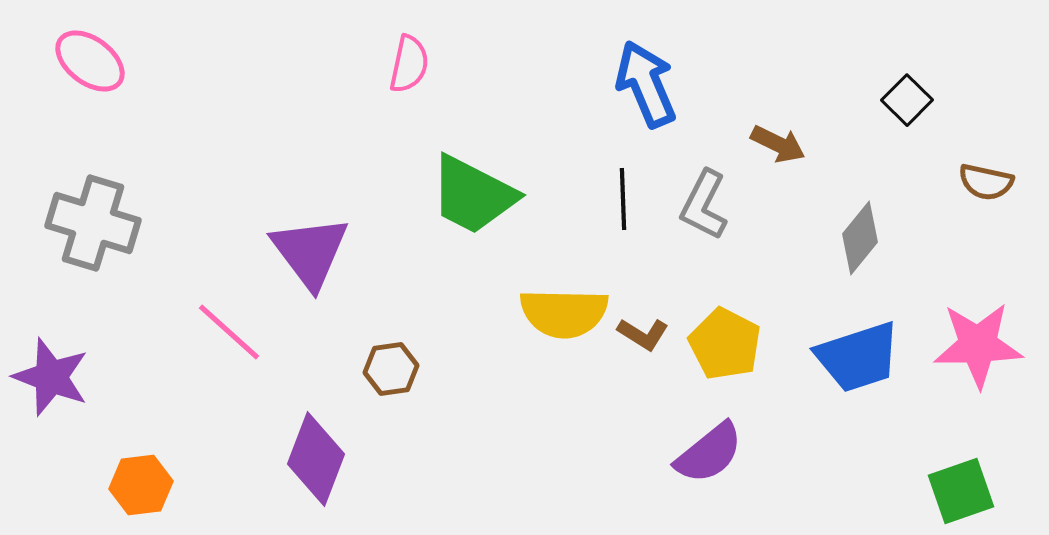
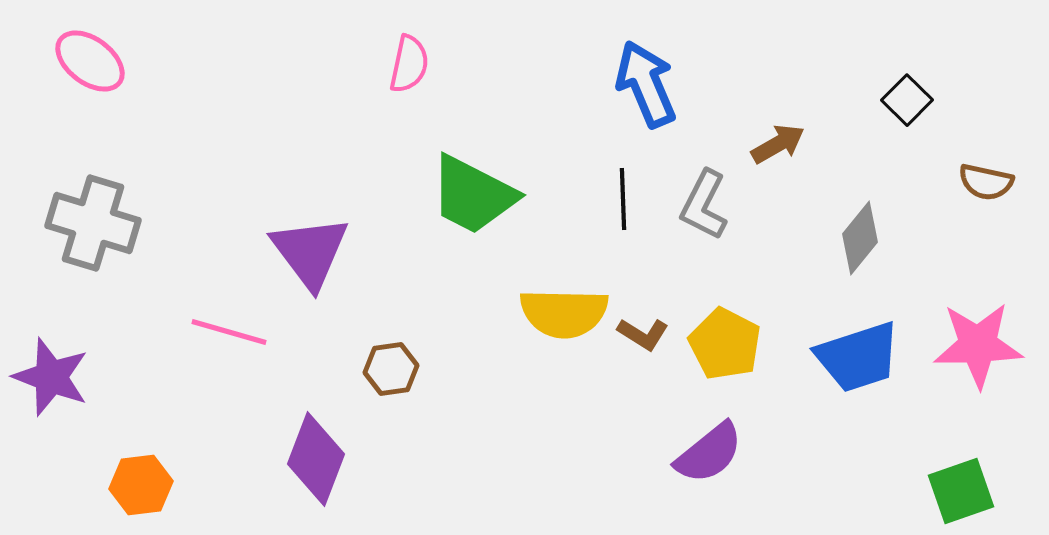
brown arrow: rotated 56 degrees counterclockwise
pink line: rotated 26 degrees counterclockwise
